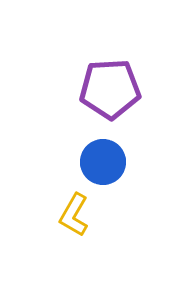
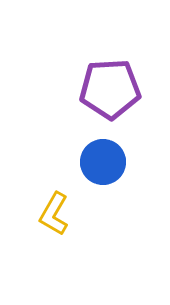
yellow L-shape: moved 20 px left, 1 px up
